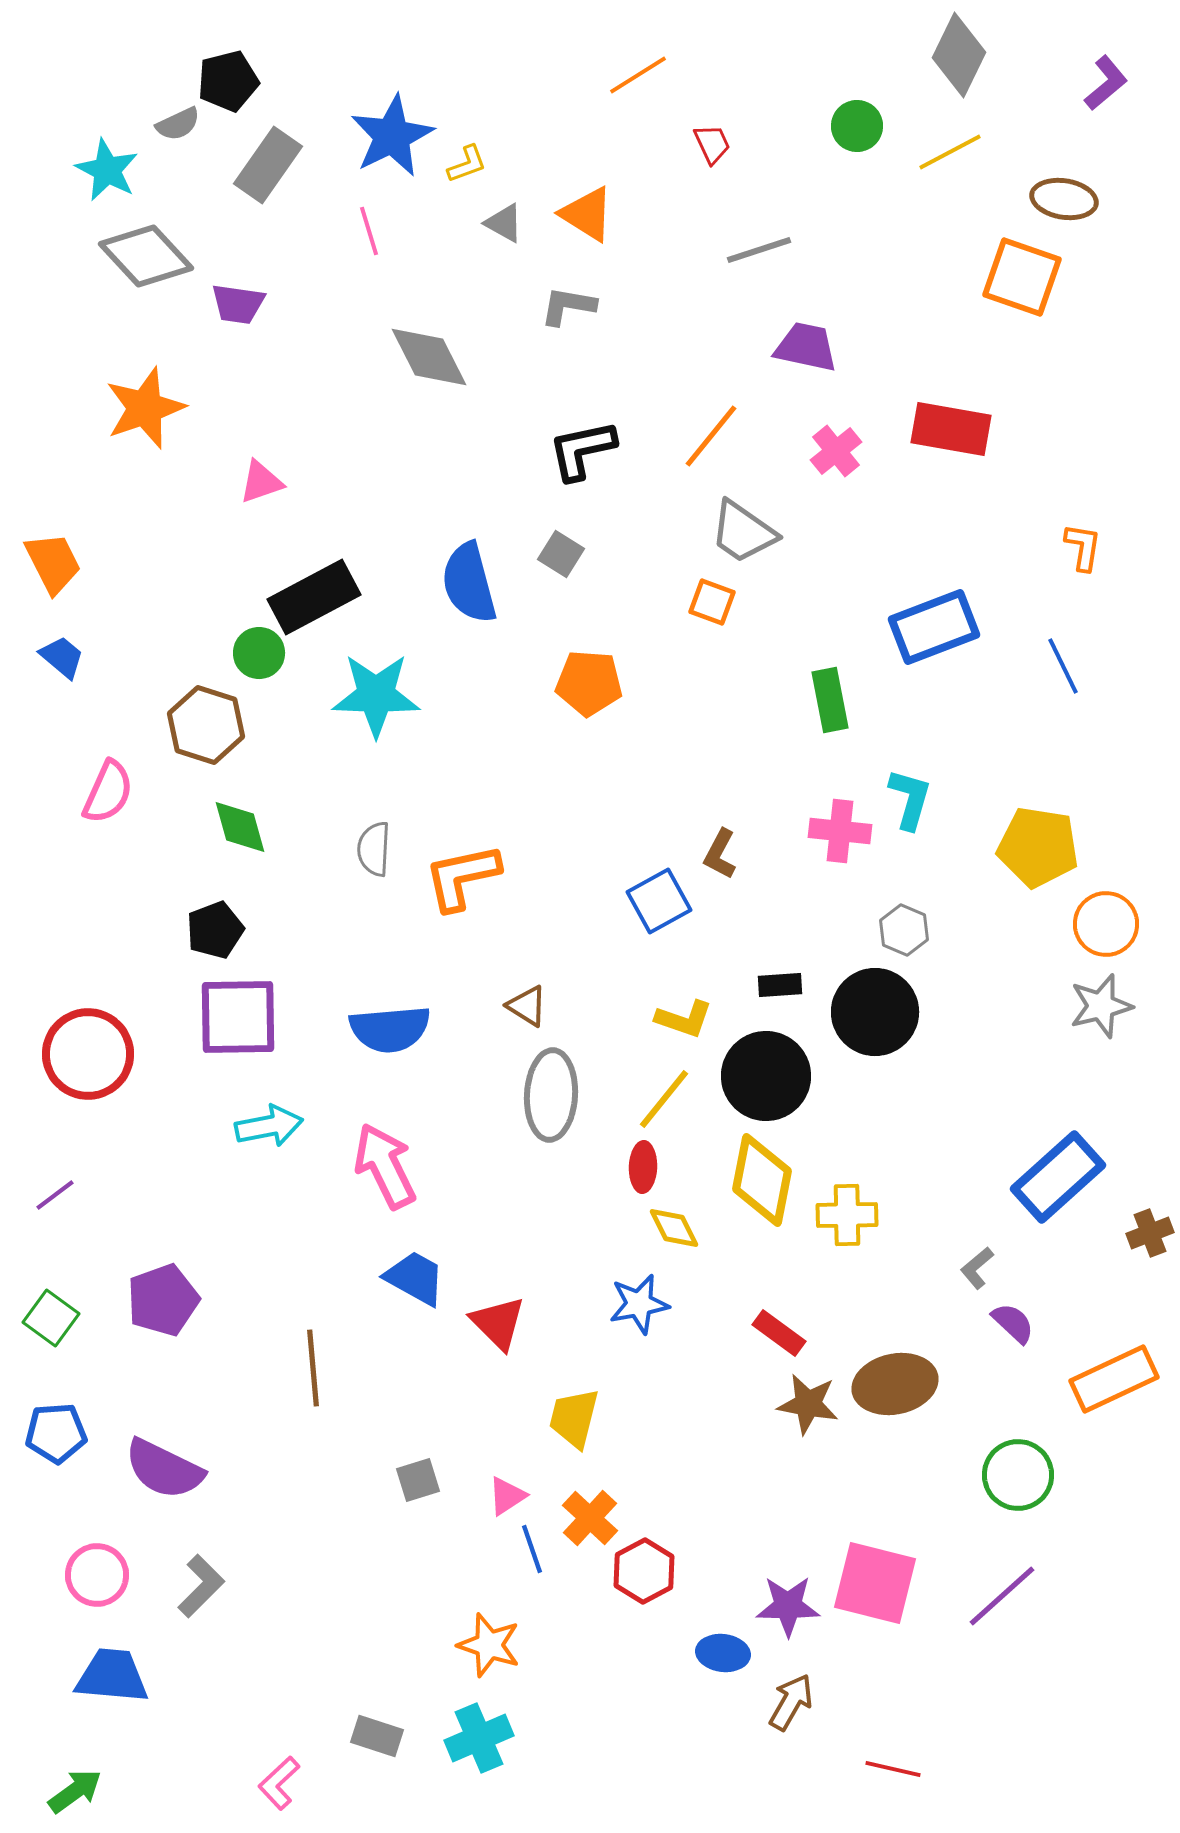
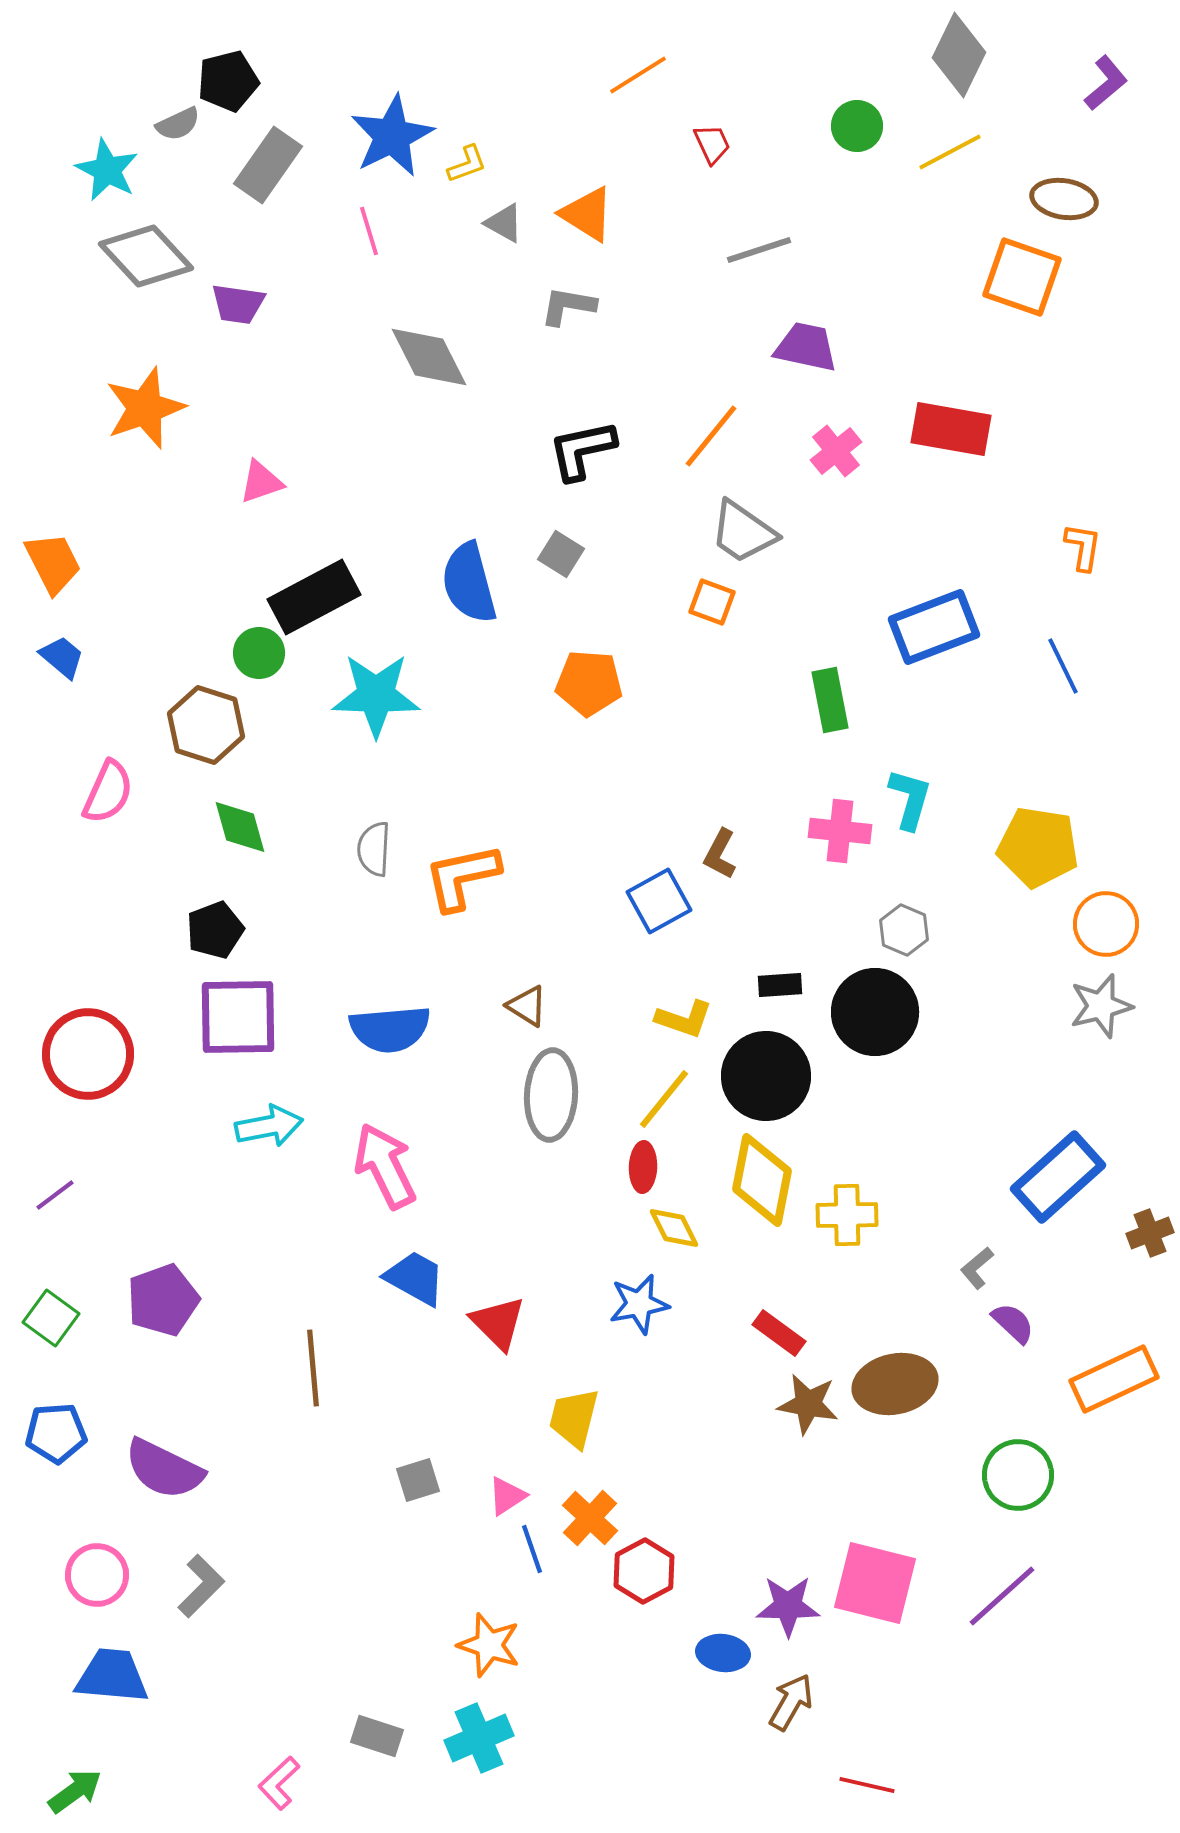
red line at (893, 1769): moved 26 px left, 16 px down
